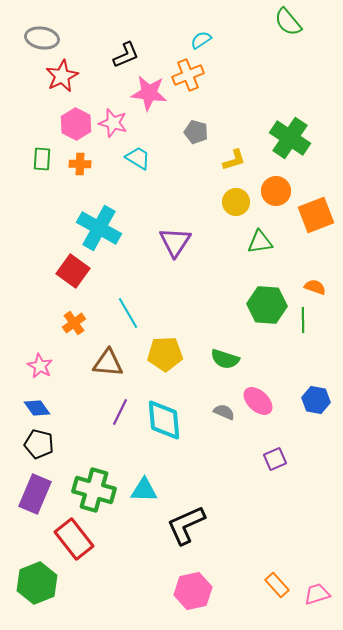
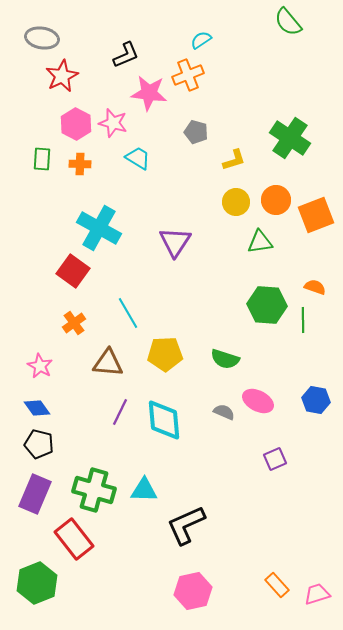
orange circle at (276, 191): moved 9 px down
pink ellipse at (258, 401): rotated 16 degrees counterclockwise
